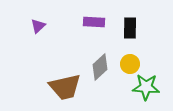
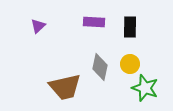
black rectangle: moved 1 px up
gray diamond: rotated 36 degrees counterclockwise
green star: moved 1 px left, 1 px down; rotated 16 degrees clockwise
